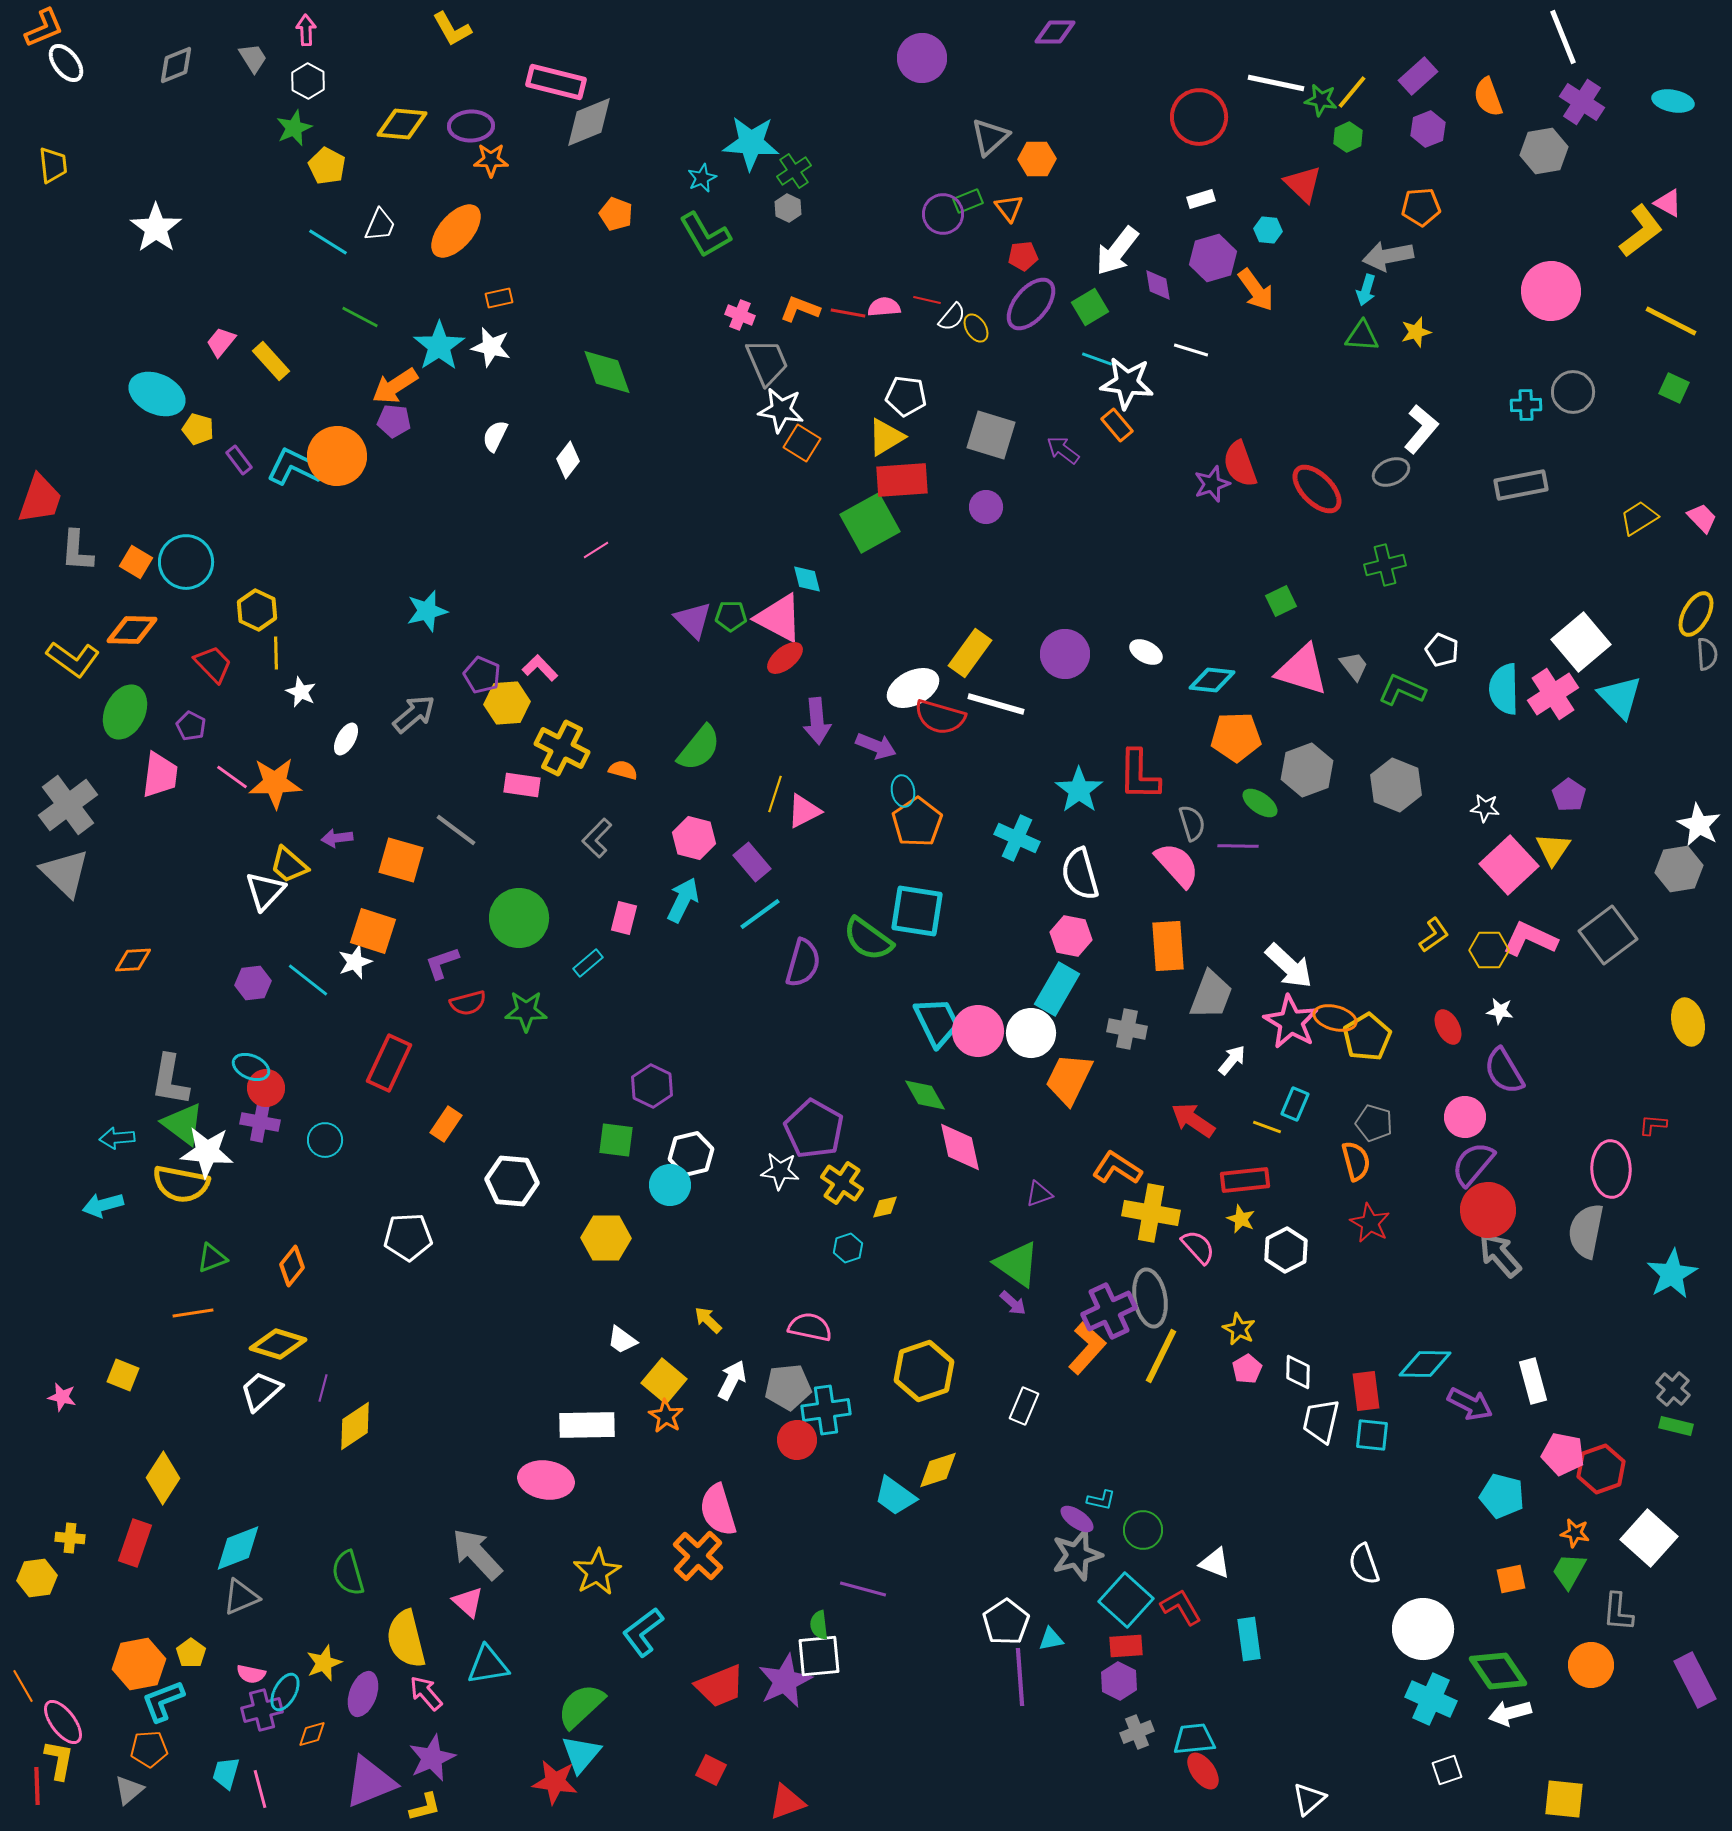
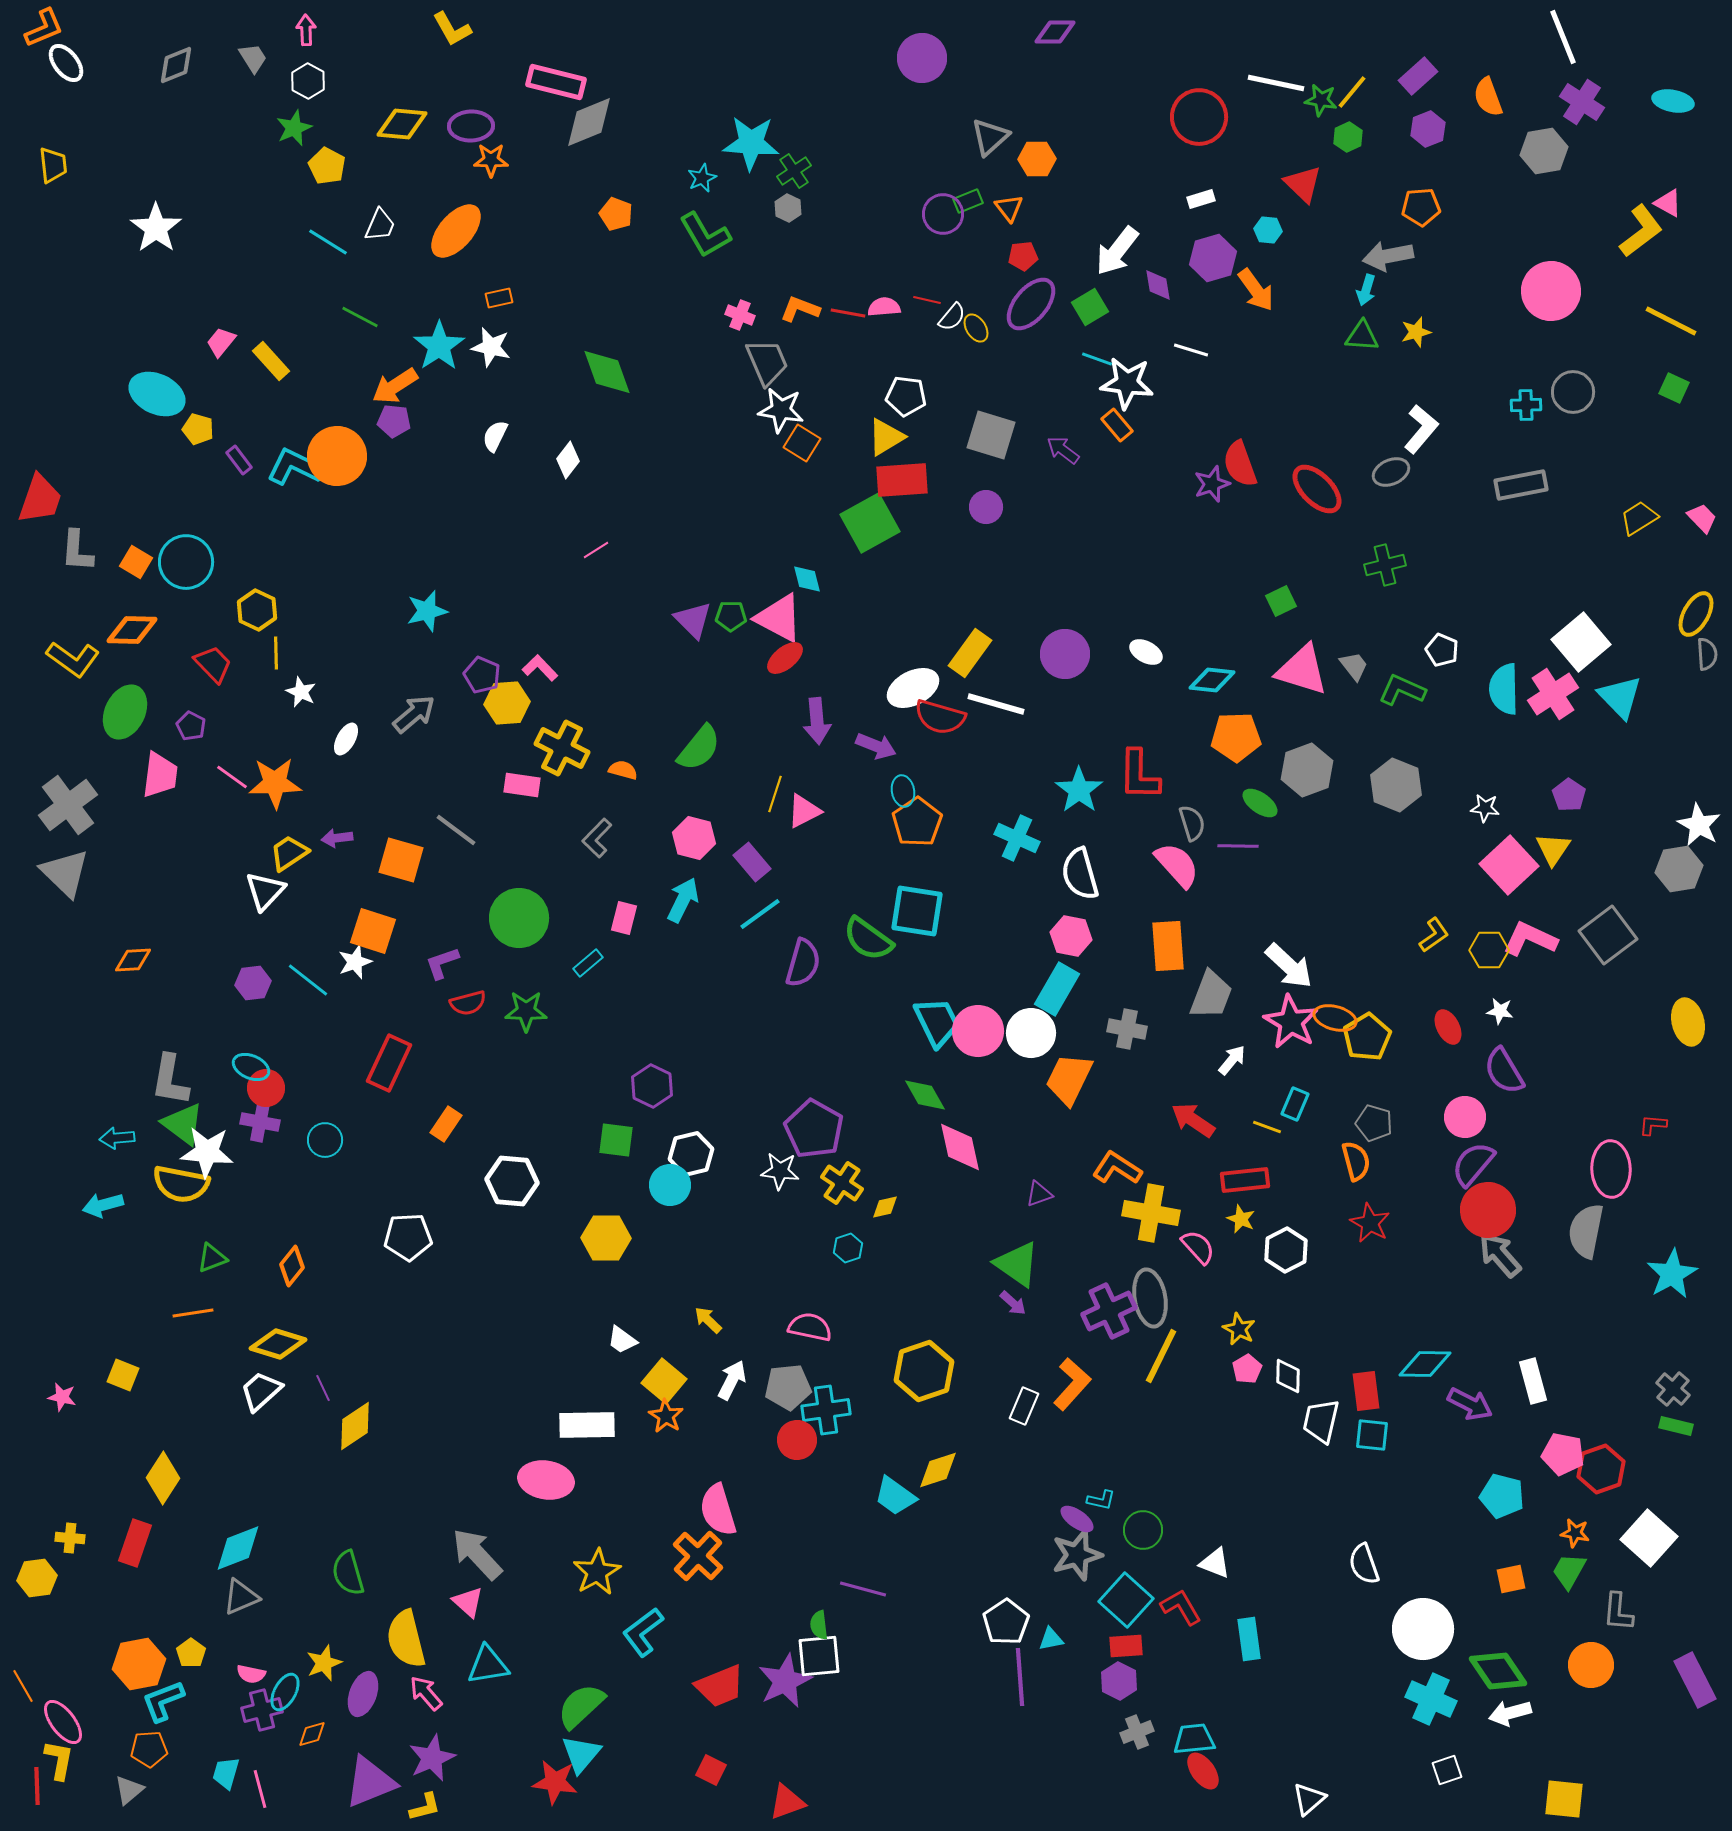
yellow trapezoid at (289, 865): moved 12 px up; rotated 105 degrees clockwise
orange L-shape at (1087, 1348): moved 15 px left, 36 px down
white diamond at (1298, 1372): moved 10 px left, 4 px down
purple line at (323, 1388): rotated 40 degrees counterclockwise
